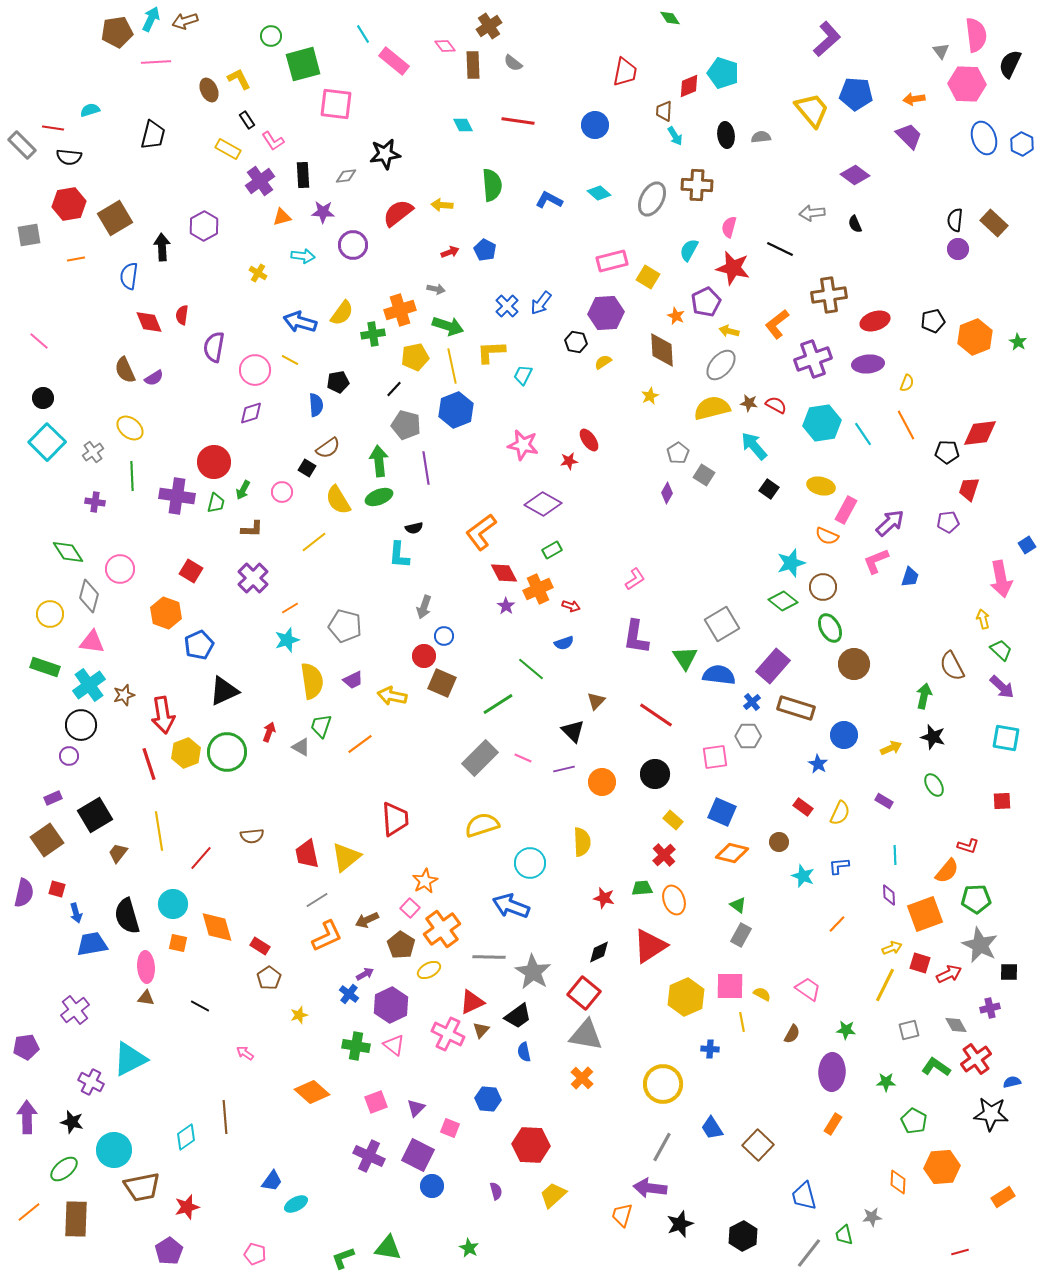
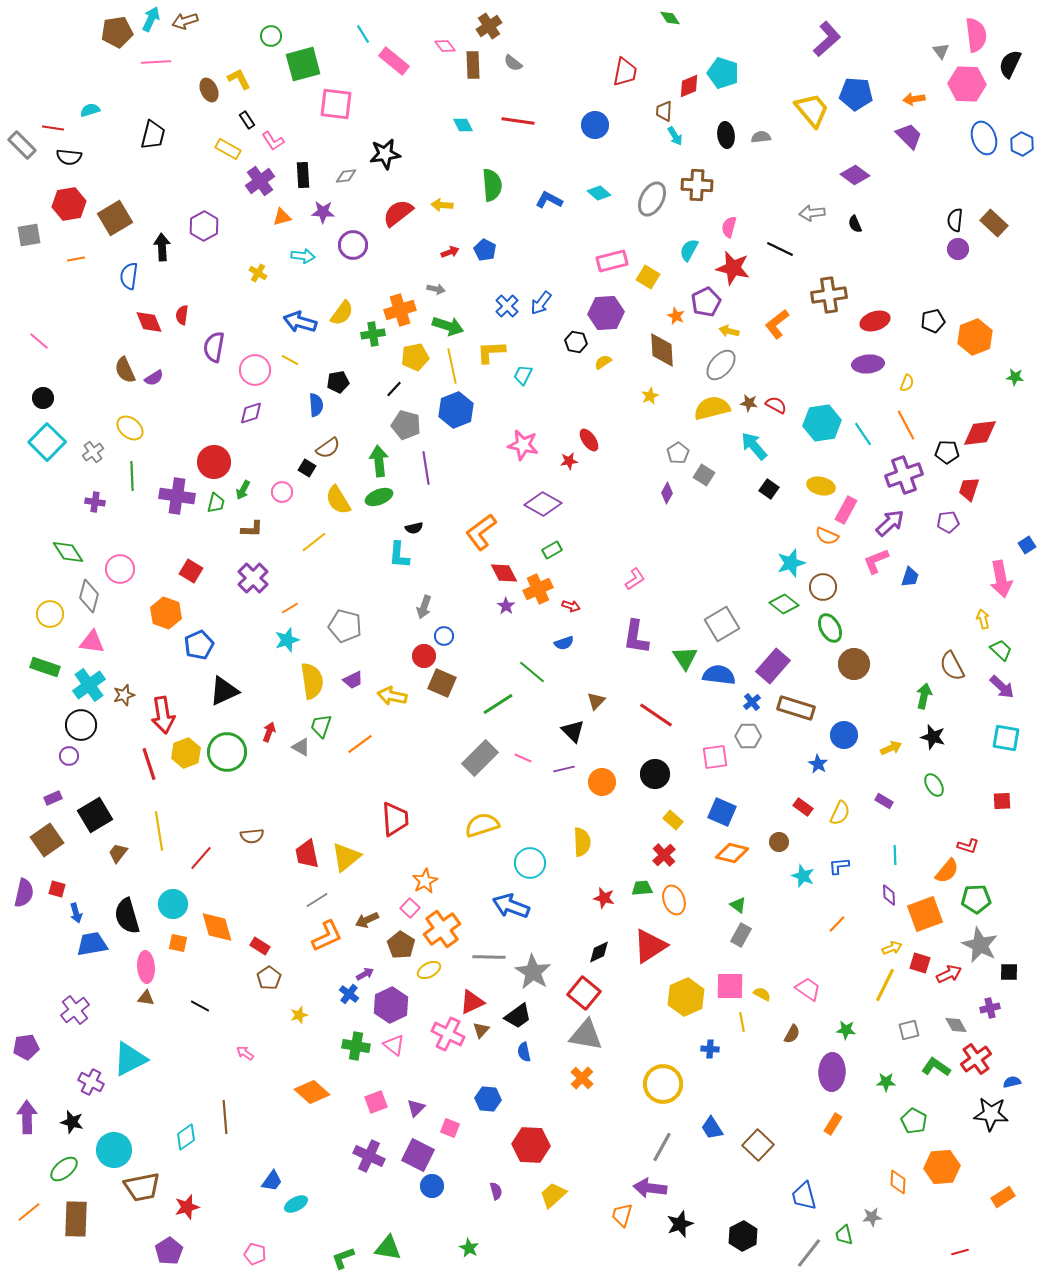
green star at (1018, 342): moved 3 px left, 35 px down; rotated 24 degrees counterclockwise
purple cross at (813, 359): moved 91 px right, 116 px down
green diamond at (783, 601): moved 1 px right, 3 px down
green line at (531, 669): moved 1 px right, 3 px down
